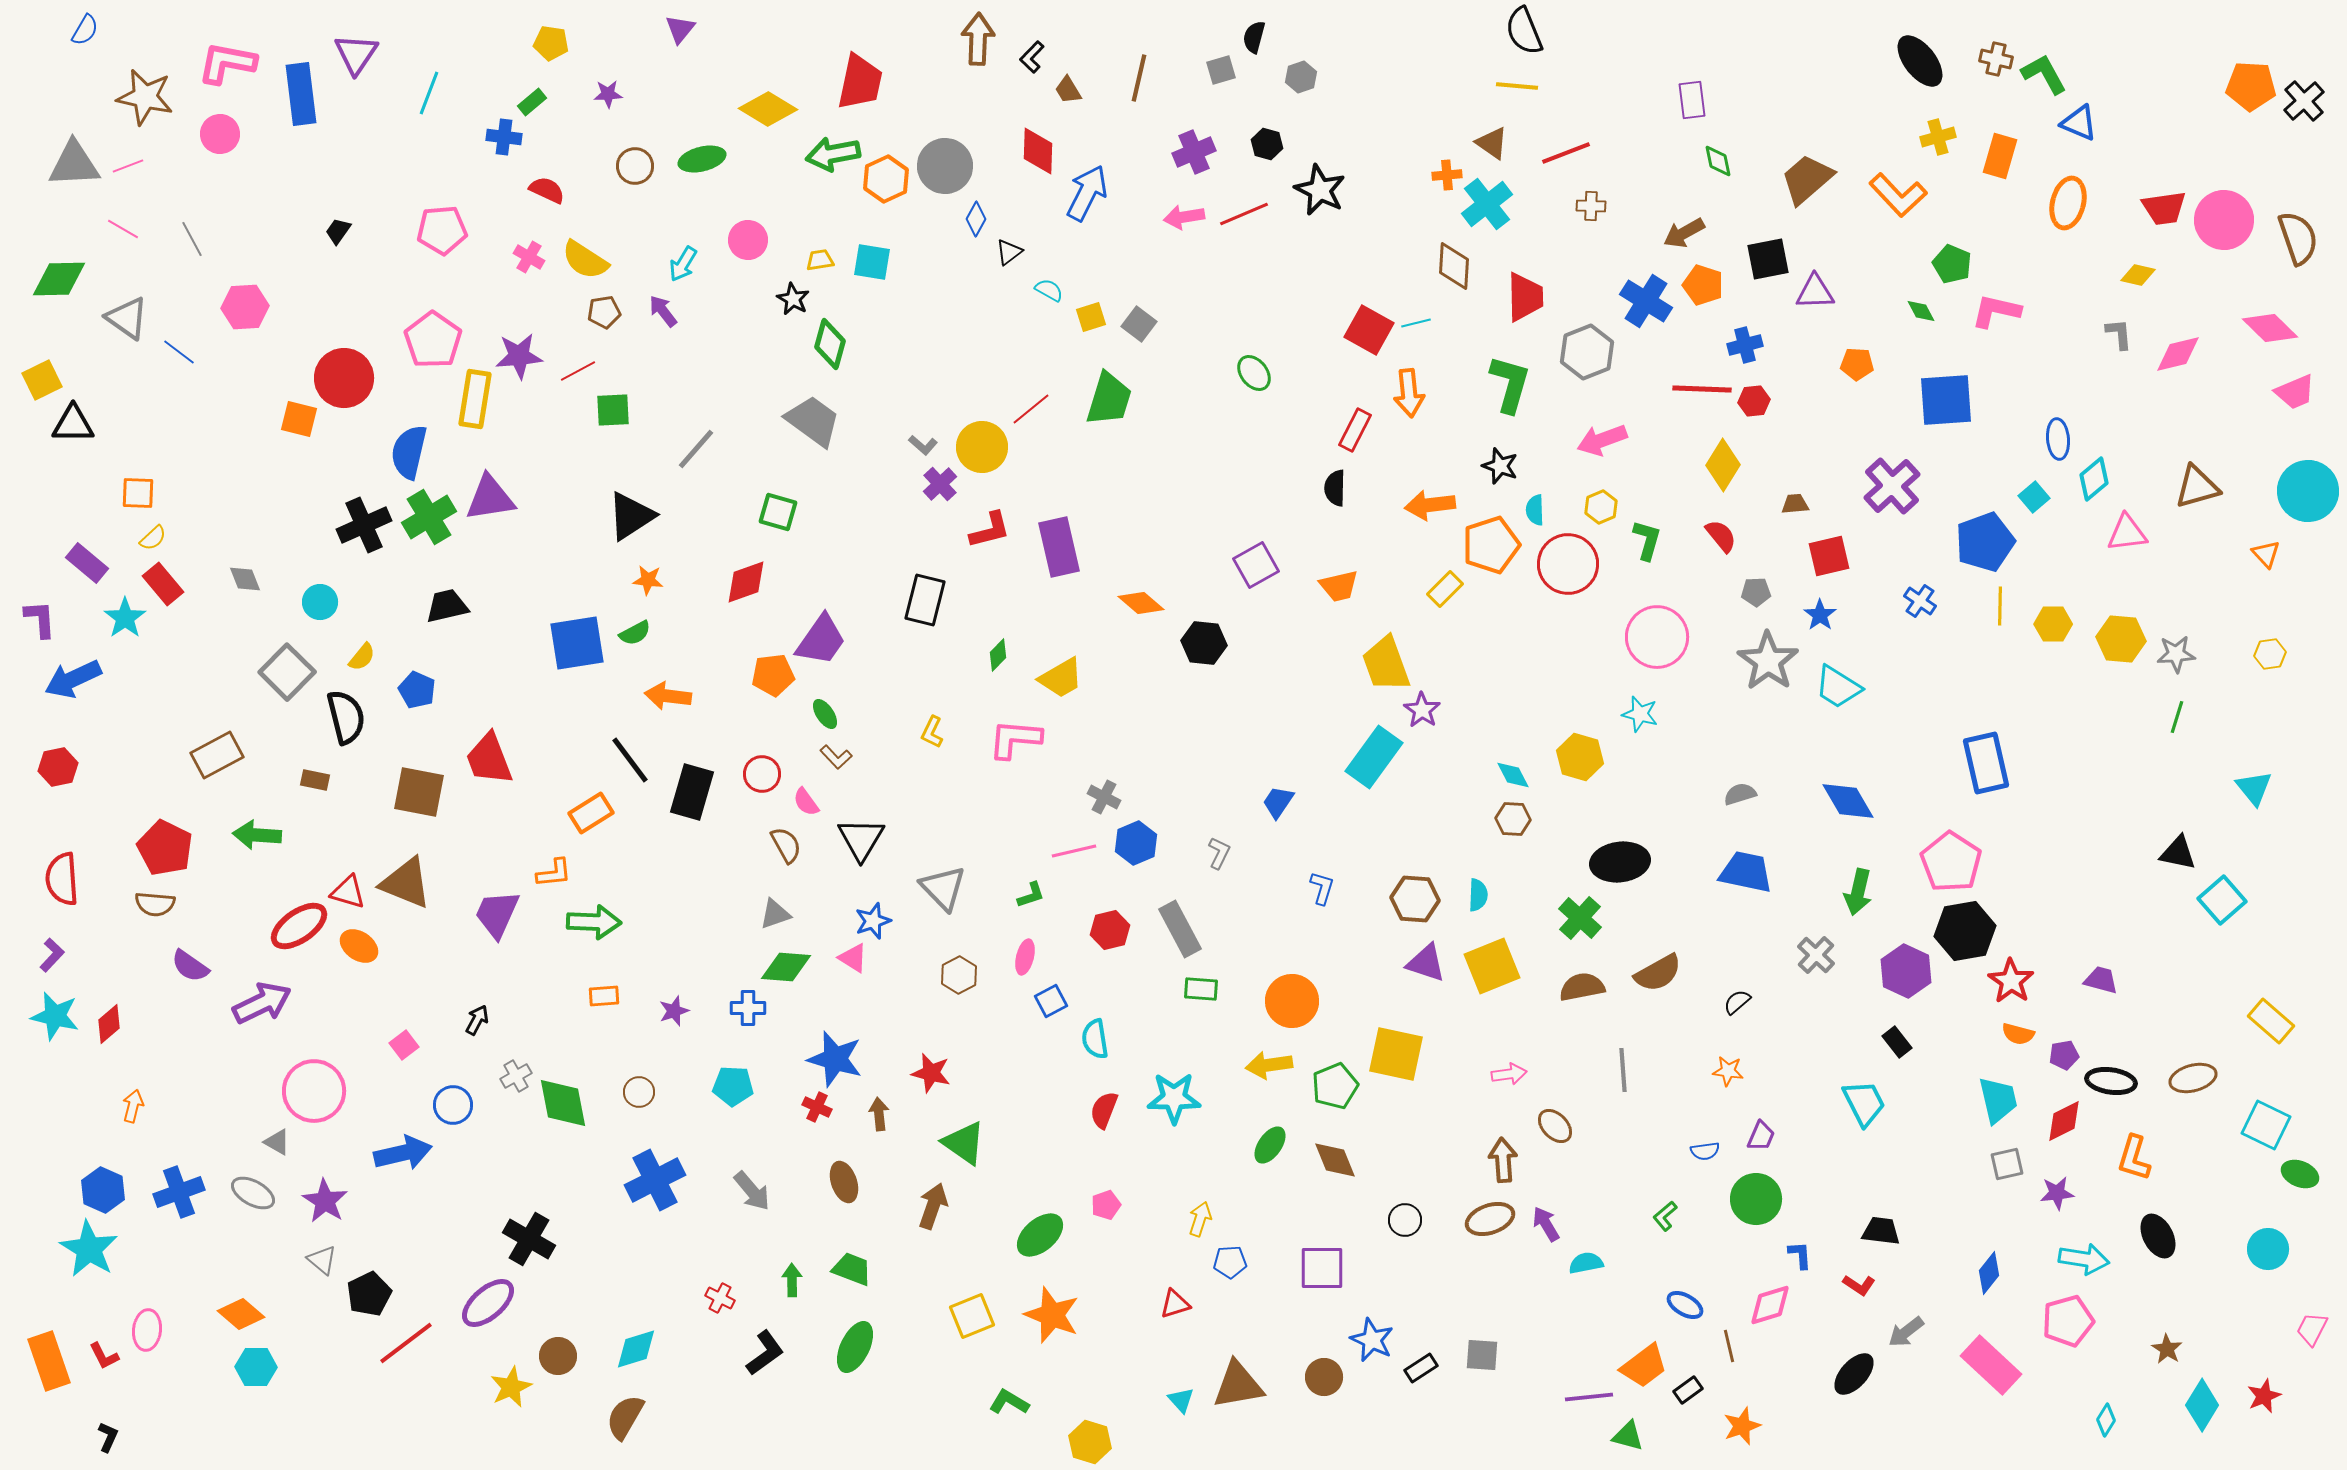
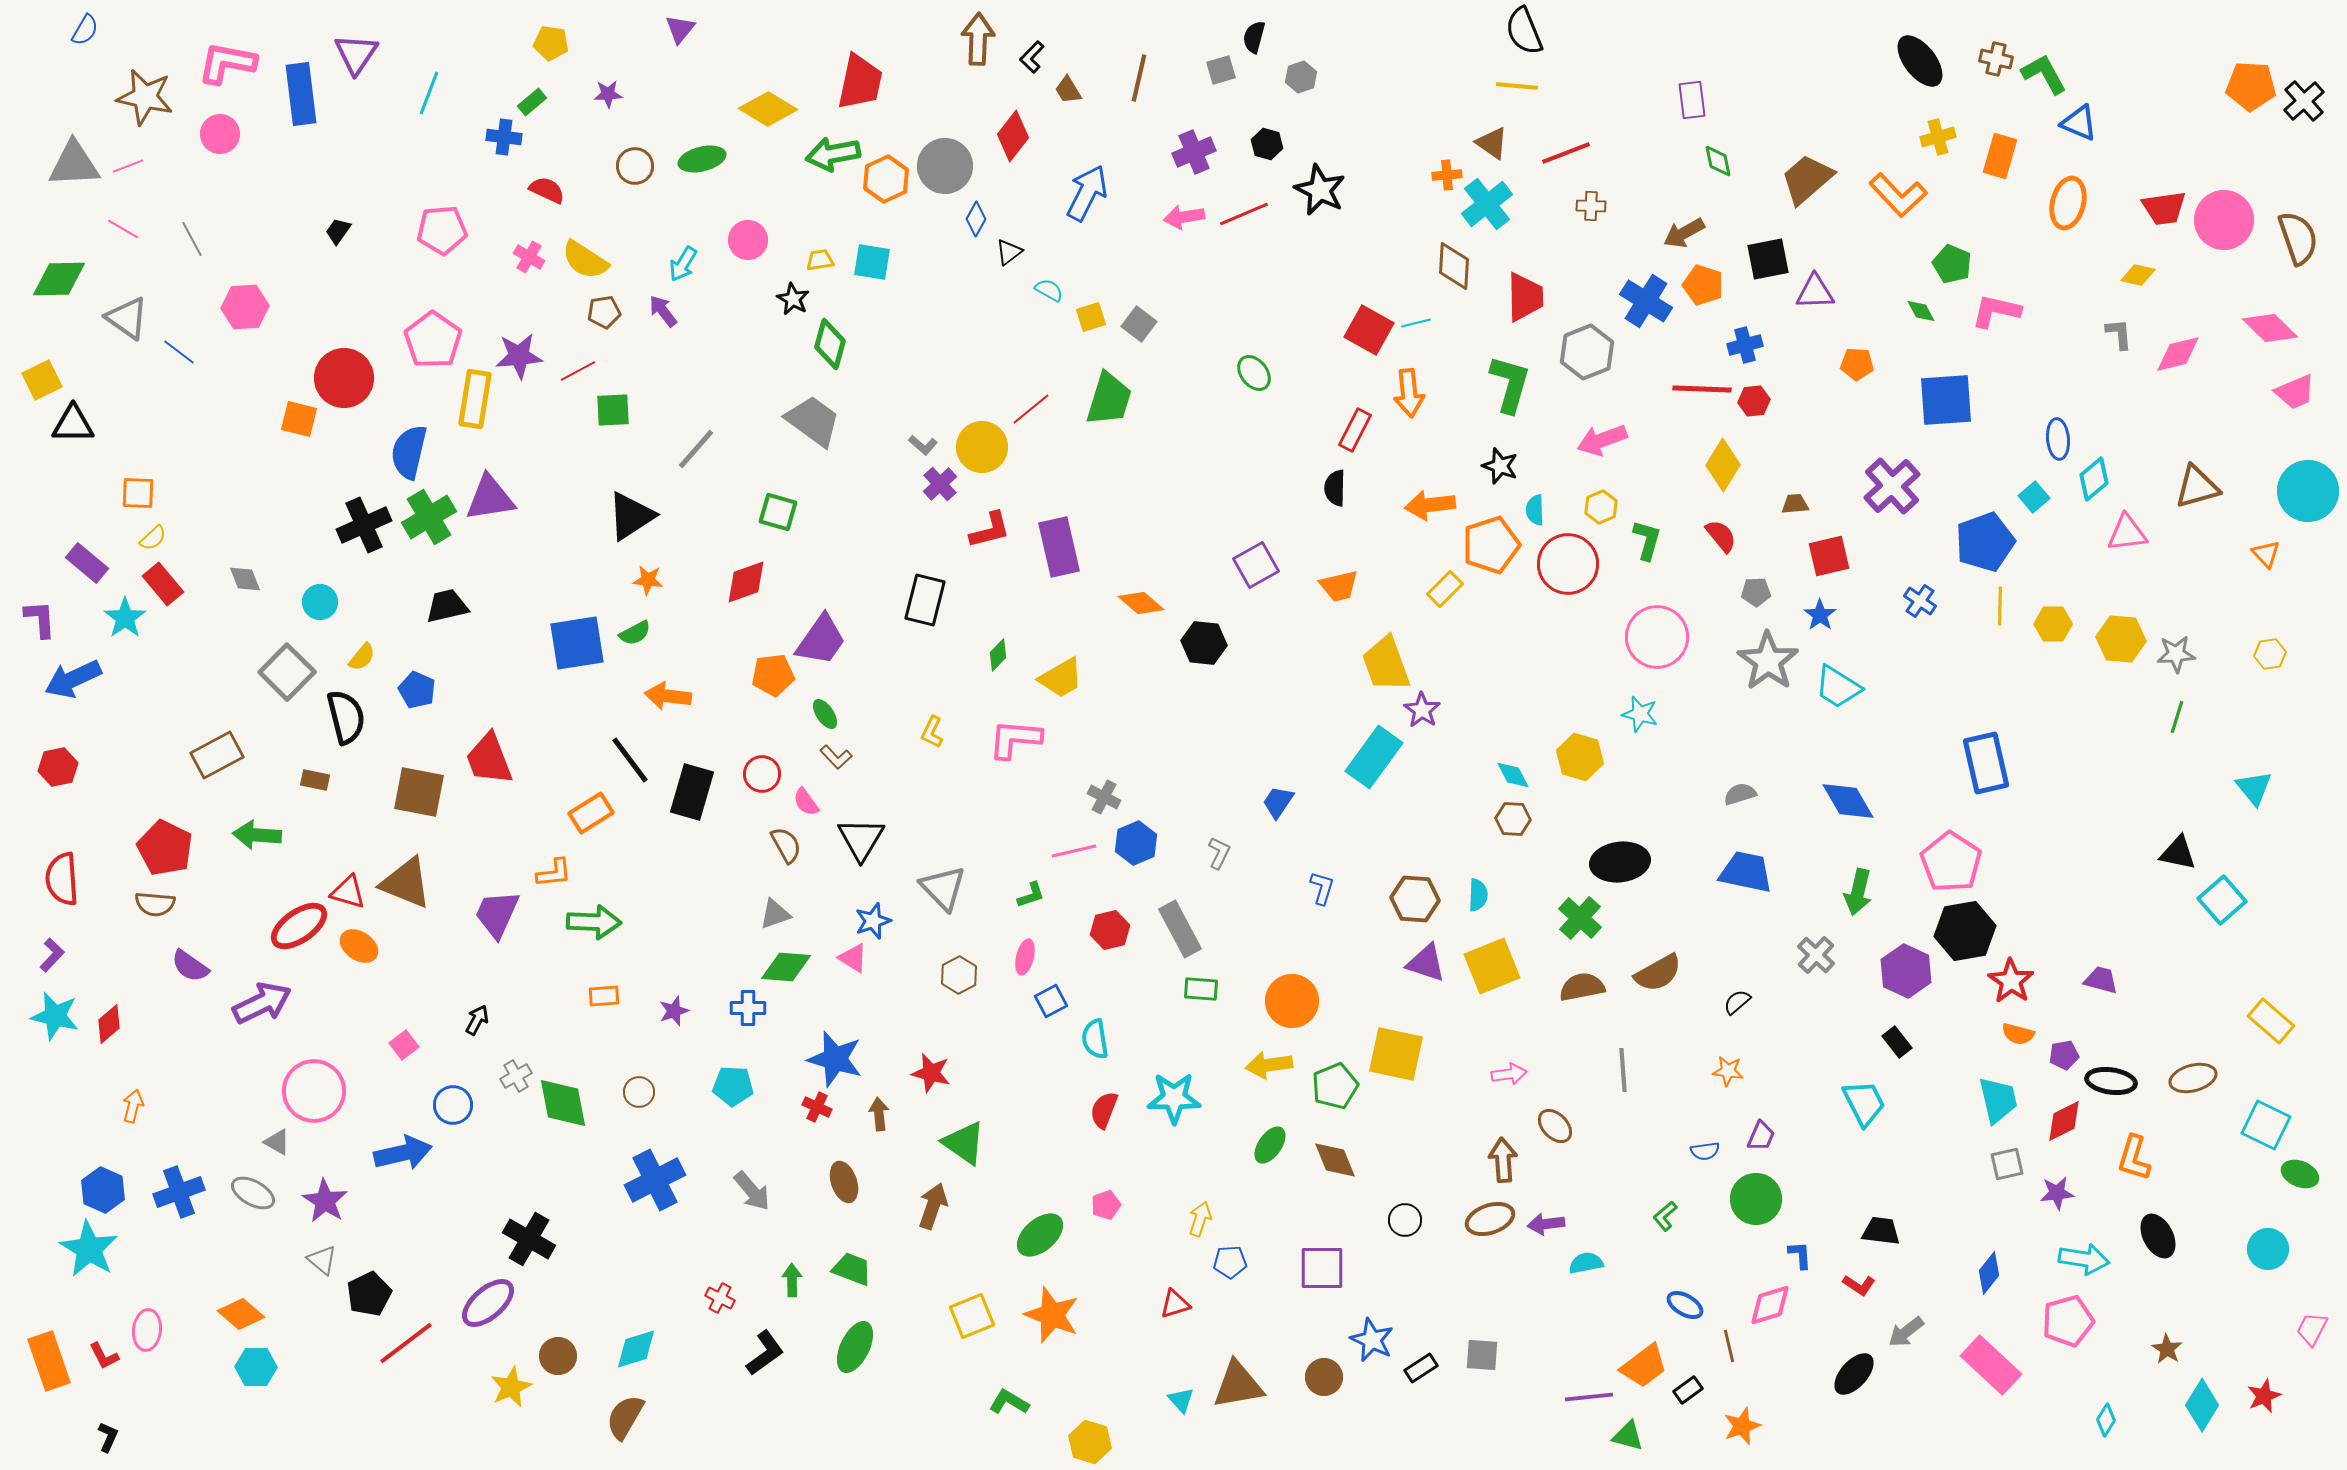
red diamond at (1038, 151): moved 25 px left, 15 px up; rotated 36 degrees clockwise
purple arrow at (1546, 1224): rotated 66 degrees counterclockwise
